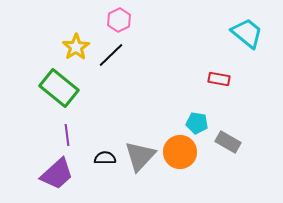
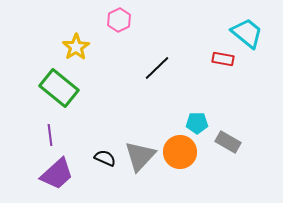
black line: moved 46 px right, 13 px down
red rectangle: moved 4 px right, 20 px up
cyan pentagon: rotated 10 degrees counterclockwise
purple line: moved 17 px left
black semicircle: rotated 25 degrees clockwise
